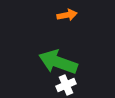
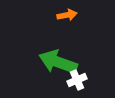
white cross: moved 11 px right, 5 px up
